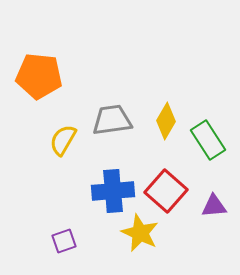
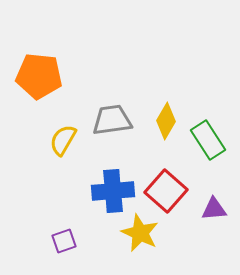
purple triangle: moved 3 px down
